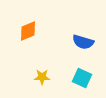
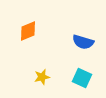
yellow star: rotated 14 degrees counterclockwise
